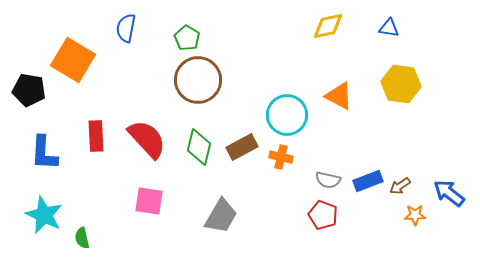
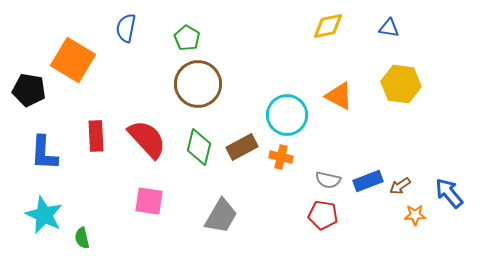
brown circle: moved 4 px down
blue arrow: rotated 12 degrees clockwise
red pentagon: rotated 12 degrees counterclockwise
